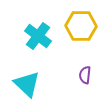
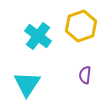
yellow hexagon: rotated 20 degrees counterclockwise
cyan triangle: rotated 20 degrees clockwise
